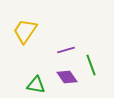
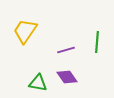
green line: moved 6 px right, 23 px up; rotated 25 degrees clockwise
green triangle: moved 2 px right, 2 px up
